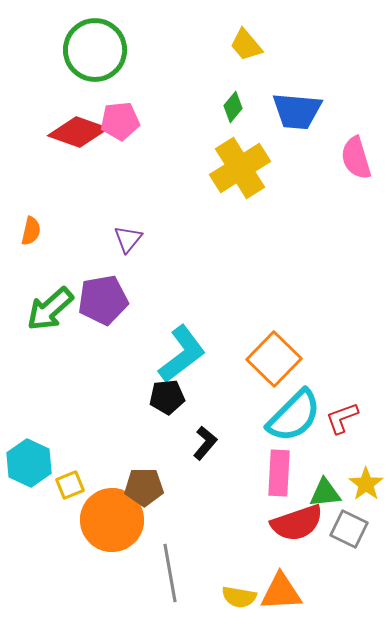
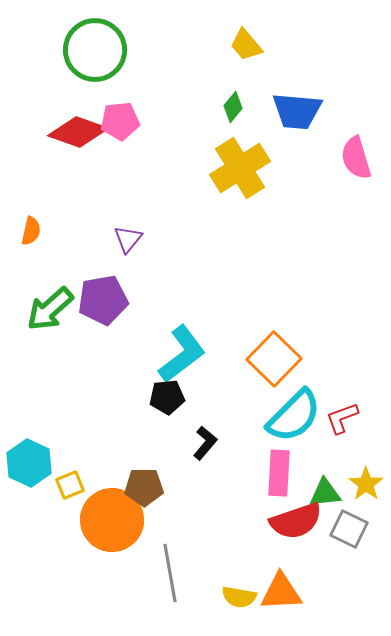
red semicircle: moved 1 px left, 2 px up
